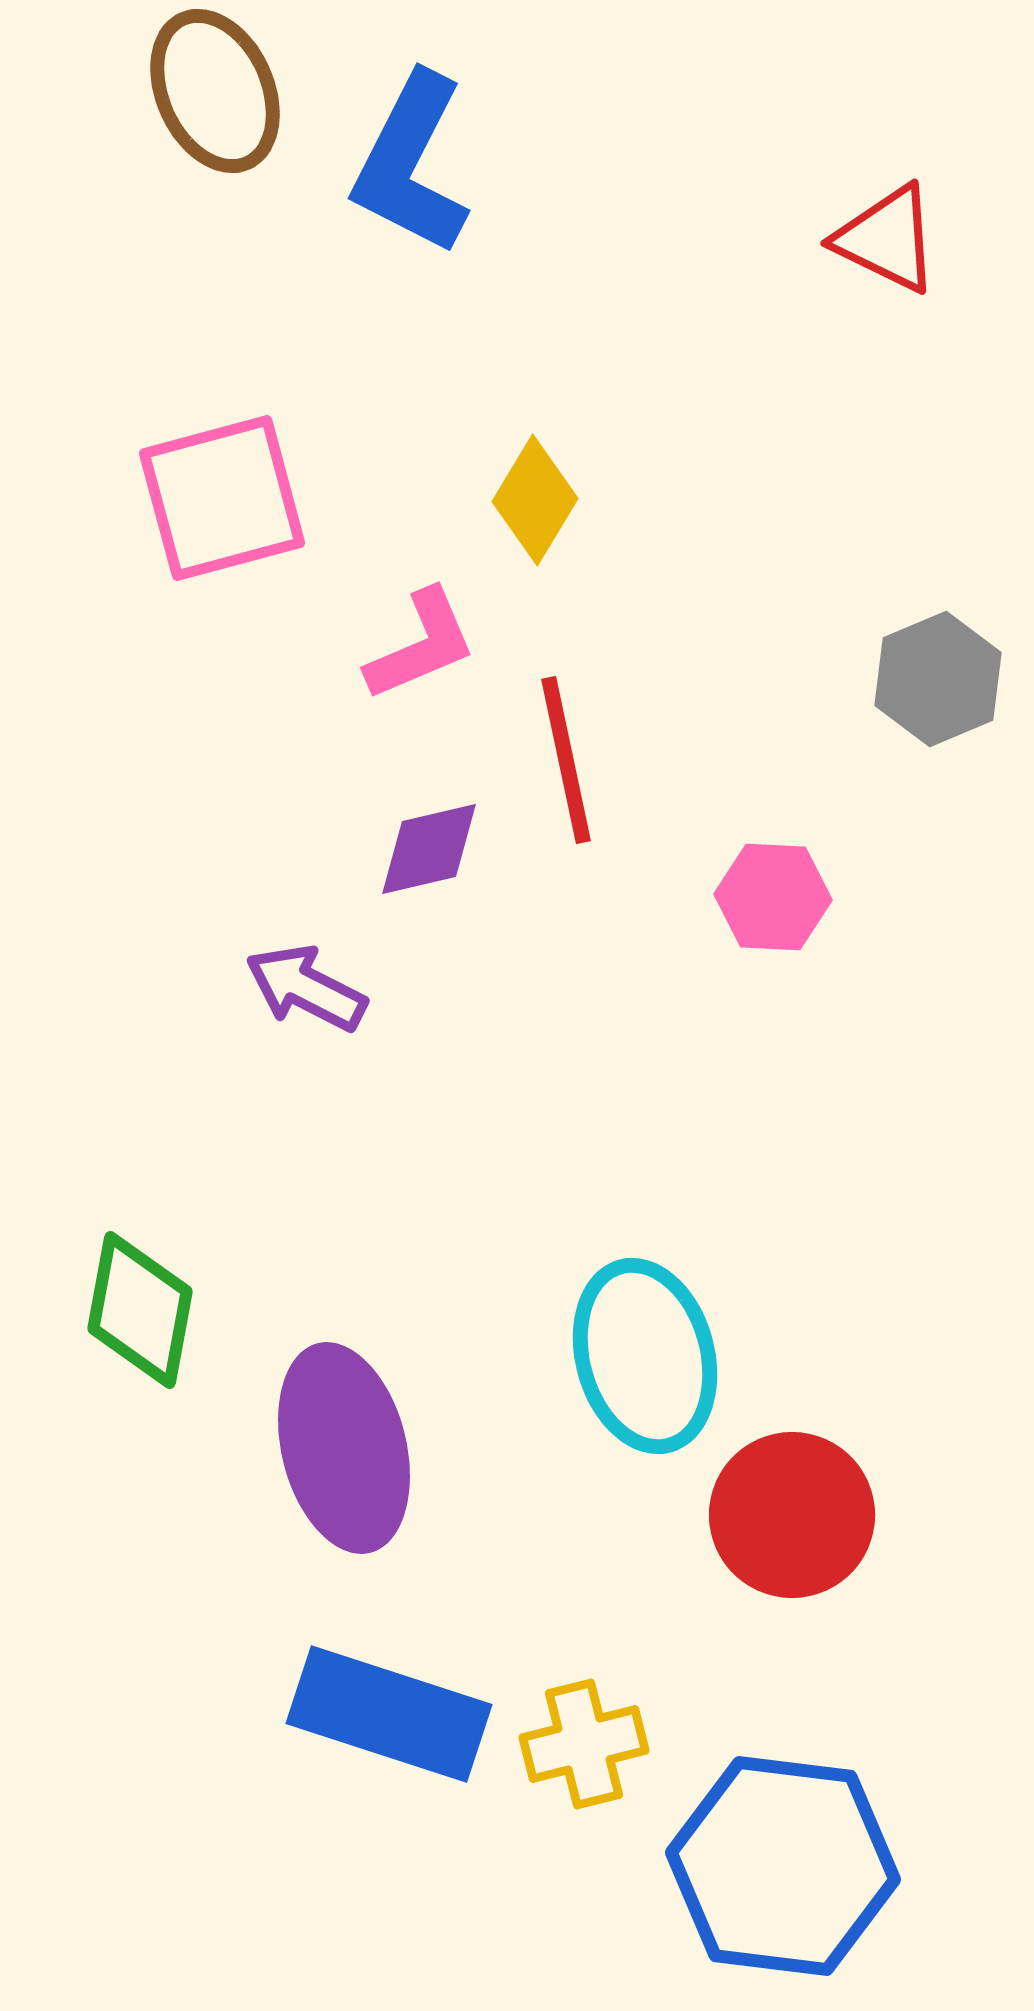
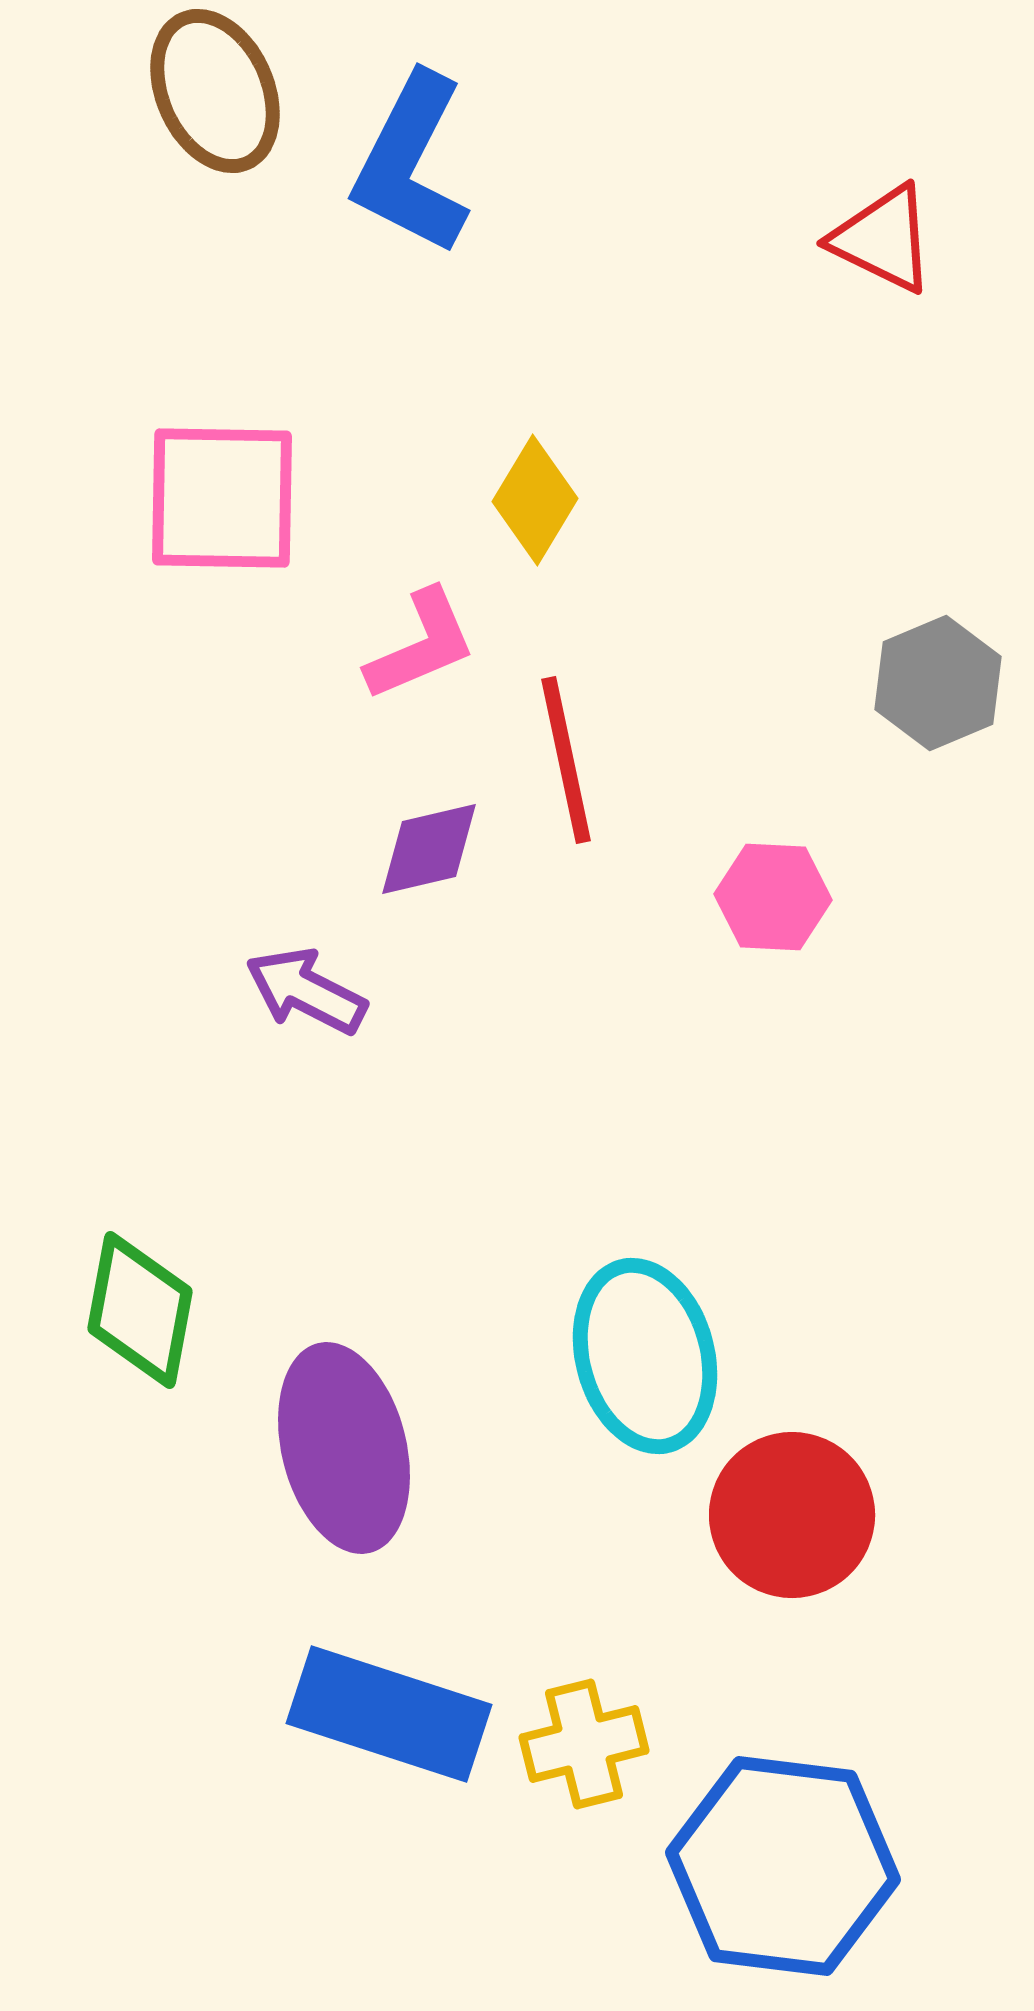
red triangle: moved 4 px left
pink square: rotated 16 degrees clockwise
gray hexagon: moved 4 px down
purple arrow: moved 3 px down
